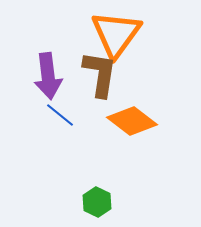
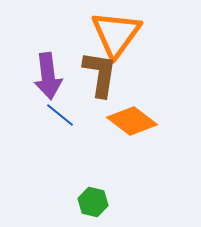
green hexagon: moved 4 px left; rotated 12 degrees counterclockwise
